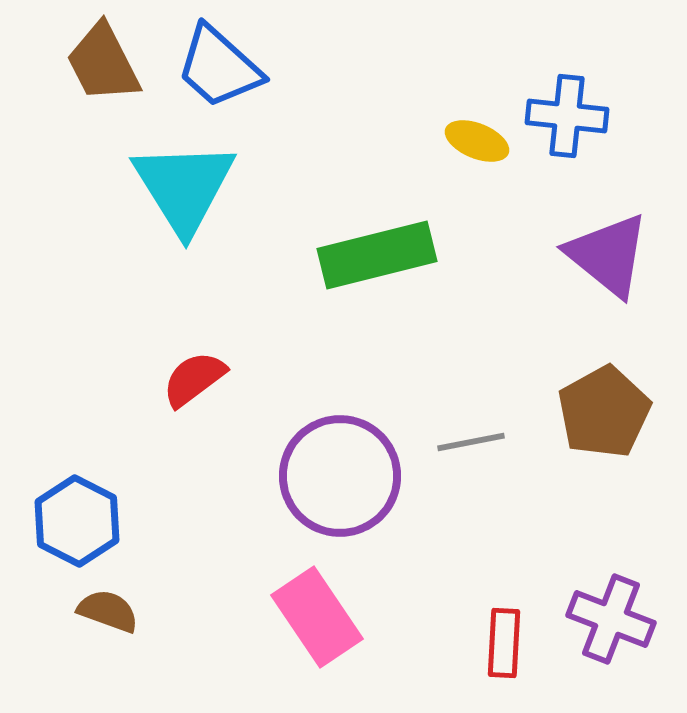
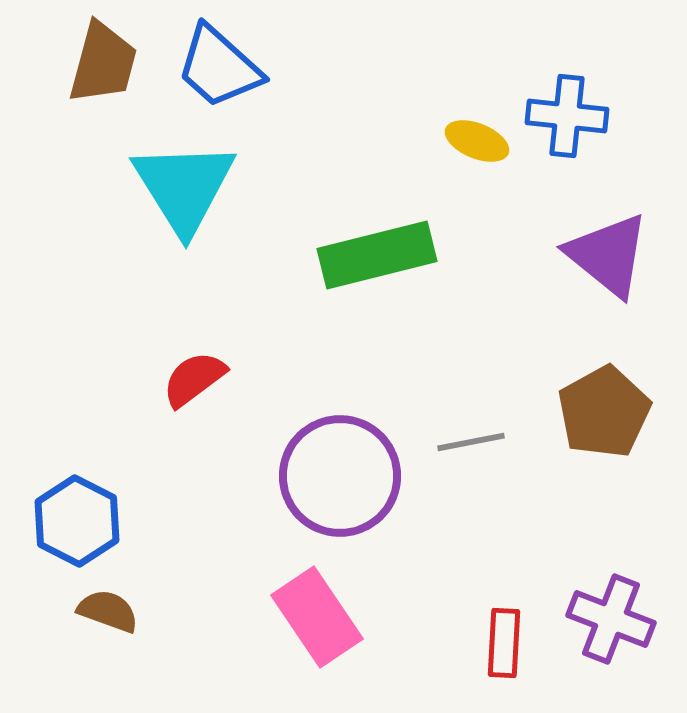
brown trapezoid: rotated 138 degrees counterclockwise
